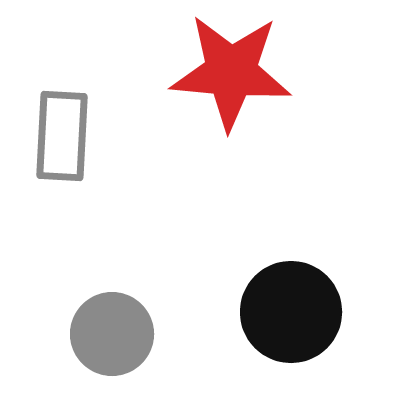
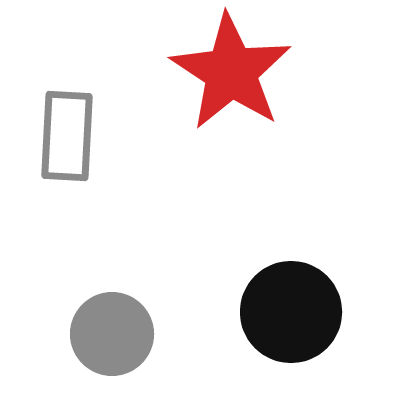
red star: rotated 28 degrees clockwise
gray rectangle: moved 5 px right
